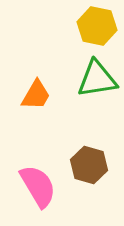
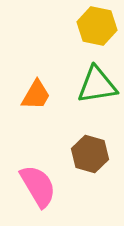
green triangle: moved 6 px down
brown hexagon: moved 1 px right, 11 px up
